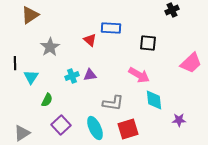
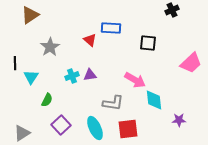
pink arrow: moved 4 px left, 5 px down
red square: rotated 10 degrees clockwise
